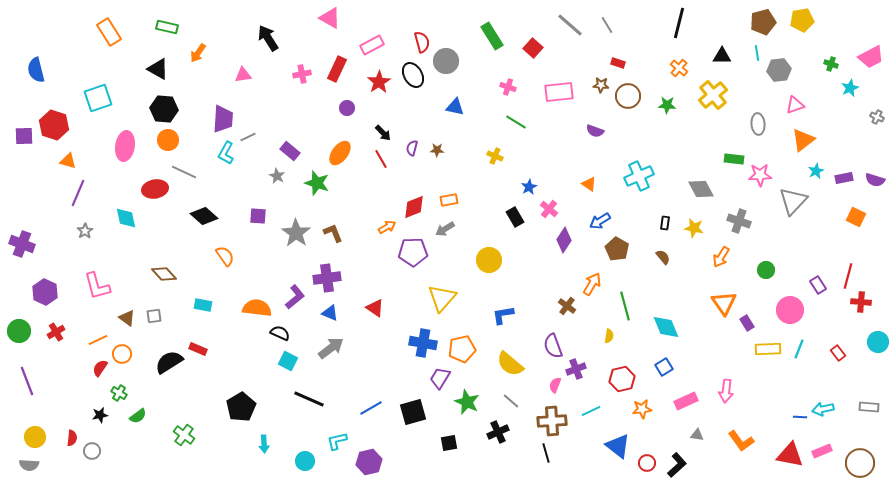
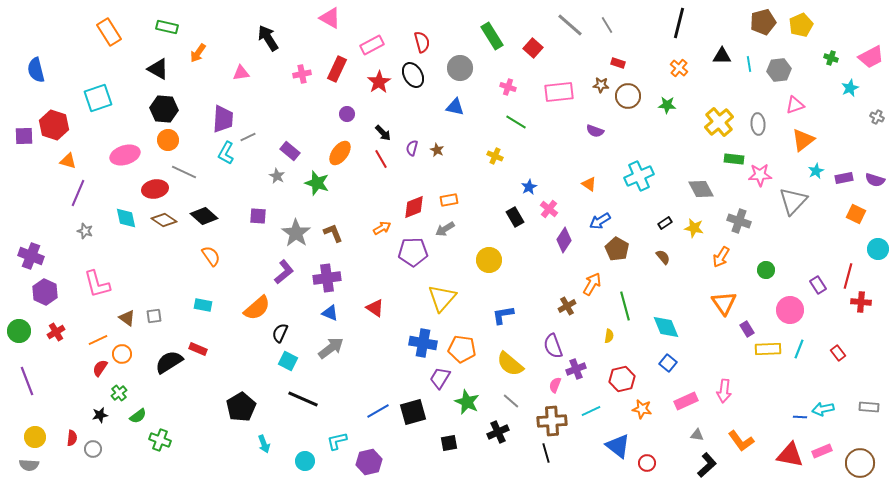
yellow pentagon at (802, 20): moved 1 px left, 5 px down; rotated 15 degrees counterclockwise
cyan line at (757, 53): moved 8 px left, 11 px down
gray circle at (446, 61): moved 14 px right, 7 px down
green cross at (831, 64): moved 6 px up
pink triangle at (243, 75): moved 2 px left, 2 px up
yellow cross at (713, 95): moved 6 px right, 27 px down
purple circle at (347, 108): moved 6 px down
pink ellipse at (125, 146): moved 9 px down; rotated 64 degrees clockwise
brown star at (437, 150): rotated 24 degrees clockwise
orange square at (856, 217): moved 3 px up
black rectangle at (665, 223): rotated 48 degrees clockwise
orange arrow at (387, 227): moved 5 px left, 1 px down
gray star at (85, 231): rotated 21 degrees counterclockwise
purple cross at (22, 244): moved 9 px right, 12 px down
orange semicircle at (225, 256): moved 14 px left
brown diamond at (164, 274): moved 54 px up; rotated 15 degrees counterclockwise
pink L-shape at (97, 286): moved 2 px up
purple L-shape at (295, 297): moved 11 px left, 25 px up
brown cross at (567, 306): rotated 24 degrees clockwise
orange semicircle at (257, 308): rotated 132 degrees clockwise
purple rectangle at (747, 323): moved 6 px down
black semicircle at (280, 333): rotated 90 degrees counterclockwise
cyan circle at (878, 342): moved 93 px up
orange pentagon at (462, 349): rotated 20 degrees clockwise
blue square at (664, 367): moved 4 px right, 4 px up; rotated 18 degrees counterclockwise
pink arrow at (726, 391): moved 2 px left
green cross at (119, 393): rotated 21 degrees clockwise
black line at (309, 399): moved 6 px left
blue line at (371, 408): moved 7 px right, 3 px down
orange star at (642, 409): rotated 18 degrees clockwise
green cross at (184, 435): moved 24 px left, 5 px down; rotated 15 degrees counterclockwise
cyan arrow at (264, 444): rotated 18 degrees counterclockwise
gray circle at (92, 451): moved 1 px right, 2 px up
black L-shape at (677, 465): moved 30 px right
